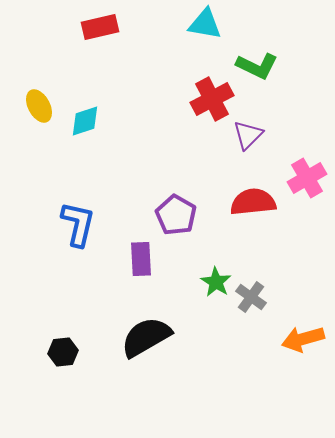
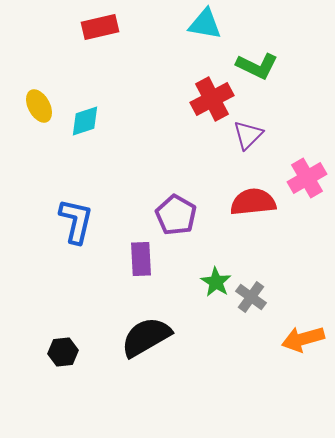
blue L-shape: moved 2 px left, 3 px up
